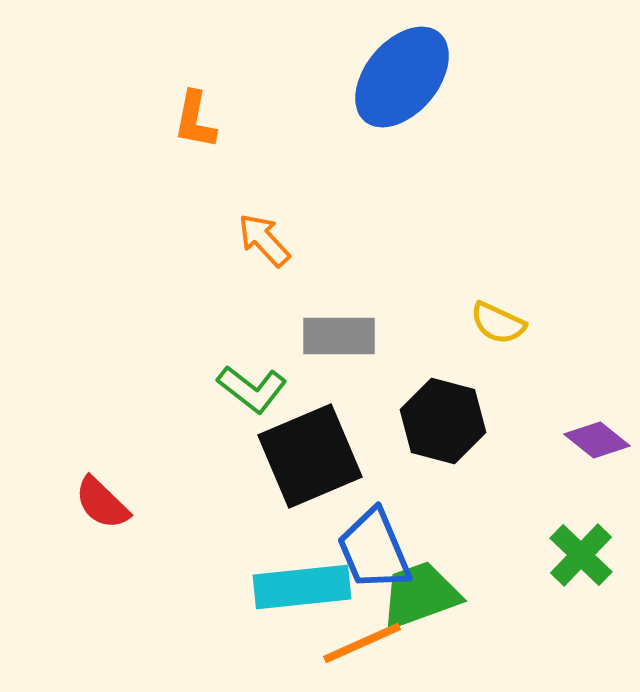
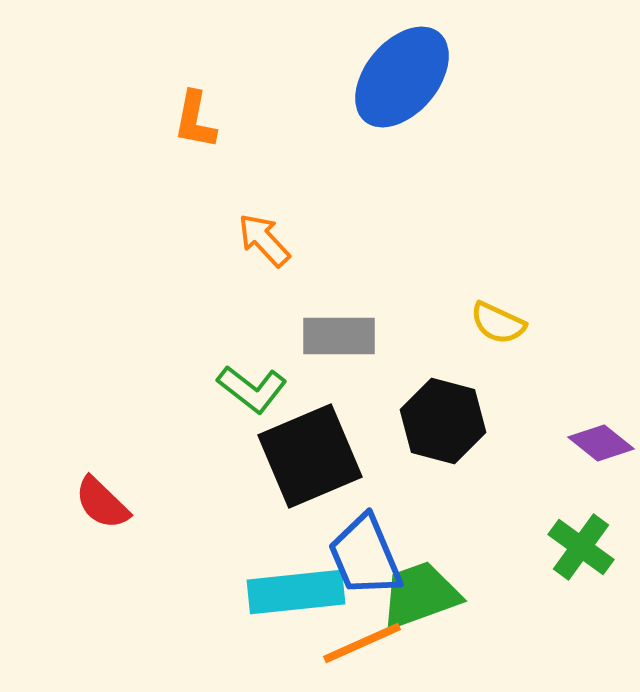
purple diamond: moved 4 px right, 3 px down
blue trapezoid: moved 9 px left, 6 px down
green cross: moved 8 px up; rotated 8 degrees counterclockwise
cyan rectangle: moved 6 px left, 5 px down
